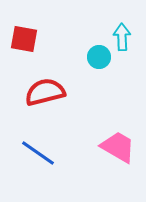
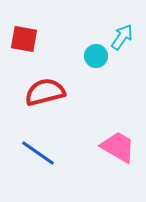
cyan arrow: rotated 36 degrees clockwise
cyan circle: moved 3 px left, 1 px up
